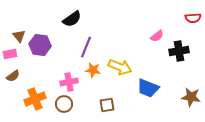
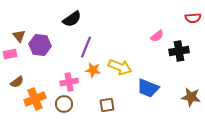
brown semicircle: moved 4 px right, 6 px down
